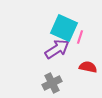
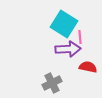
cyan square: moved 4 px up; rotated 8 degrees clockwise
pink line: rotated 24 degrees counterclockwise
purple arrow: moved 11 px right; rotated 30 degrees clockwise
